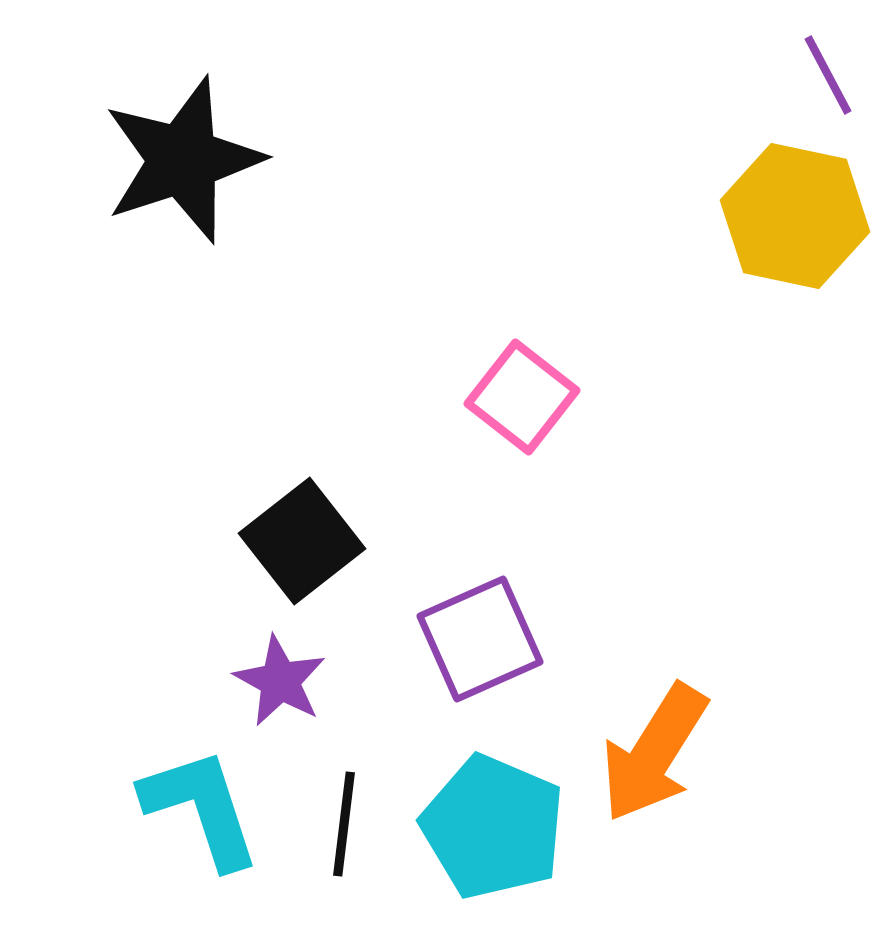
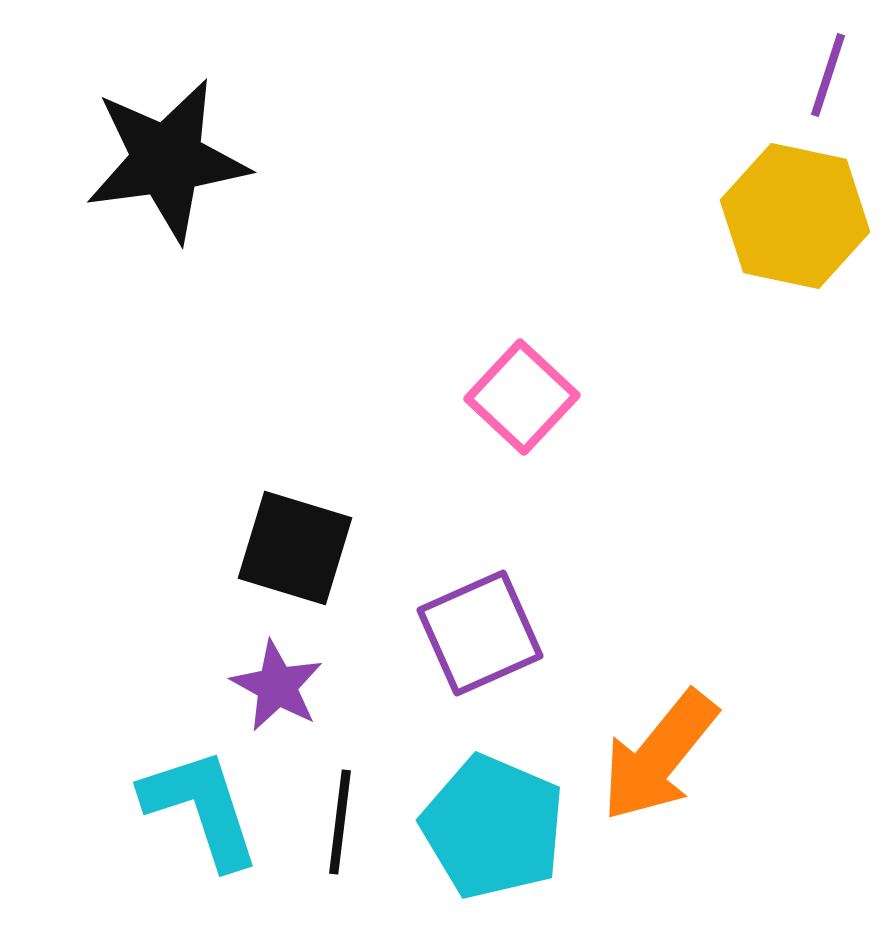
purple line: rotated 46 degrees clockwise
black star: moved 16 px left; rotated 10 degrees clockwise
pink square: rotated 5 degrees clockwise
black square: moved 7 px left, 7 px down; rotated 35 degrees counterclockwise
purple square: moved 6 px up
purple star: moved 3 px left, 5 px down
orange arrow: moved 5 px right, 3 px down; rotated 7 degrees clockwise
black line: moved 4 px left, 2 px up
